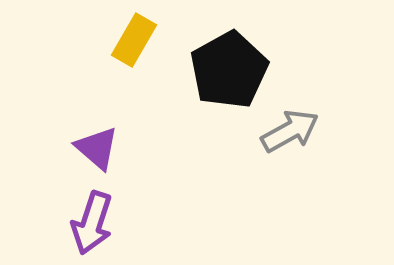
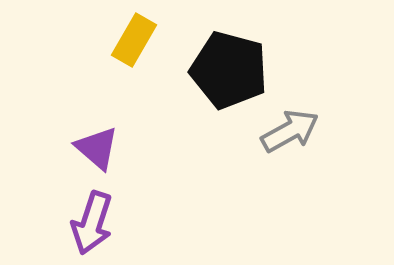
black pentagon: rotated 28 degrees counterclockwise
